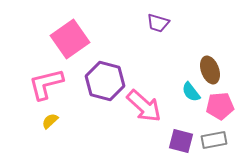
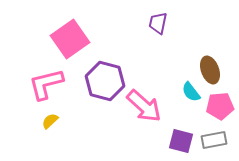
purple trapezoid: rotated 85 degrees clockwise
